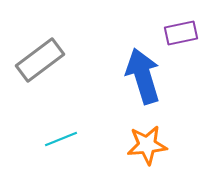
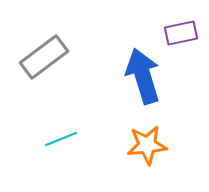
gray rectangle: moved 4 px right, 3 px up
